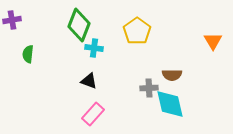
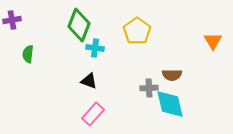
cyan cross: moved 1 px right
